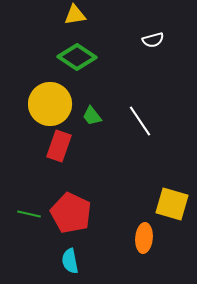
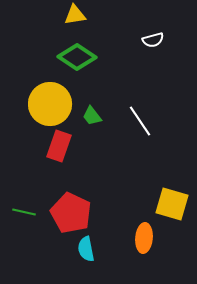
green line: moved 5 px left, 2 px up
cyan semicircle: moved 16 px right, 12 px up
